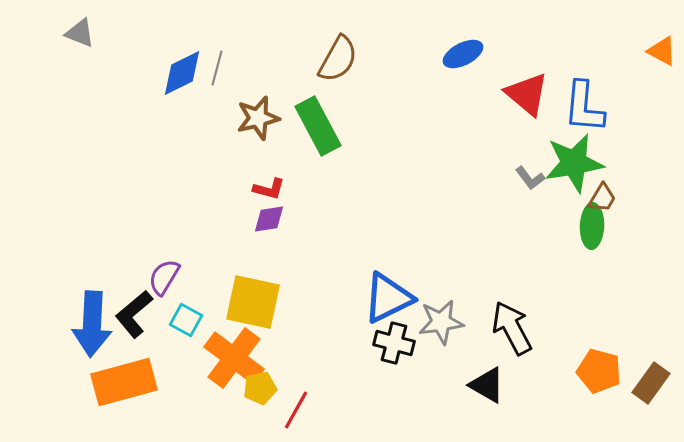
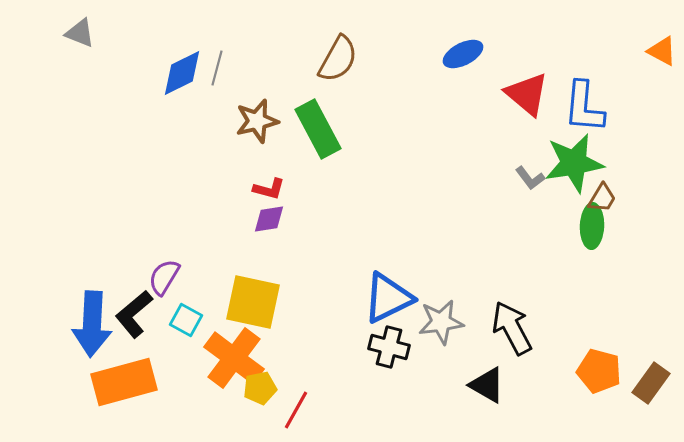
brown star: moved 1 px left, 3 px down
green rectangle: moved 3 px down
black cross: moved 5 px left, 4 px down
